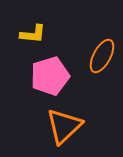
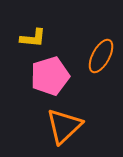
yellow L-shape: moved 4 px down
orange ellipse: moved 1 px left
